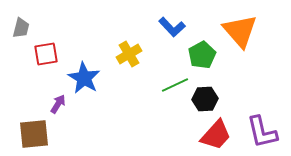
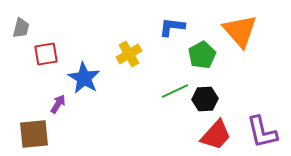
blue L-shape: rotated 140 degrees clockwise
green line: moved 6 px down
